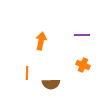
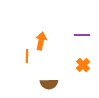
orange cross: rotated 24 degrees clockwise
orange line: moved 17 px up
brown semicircle: moved 2 px left
